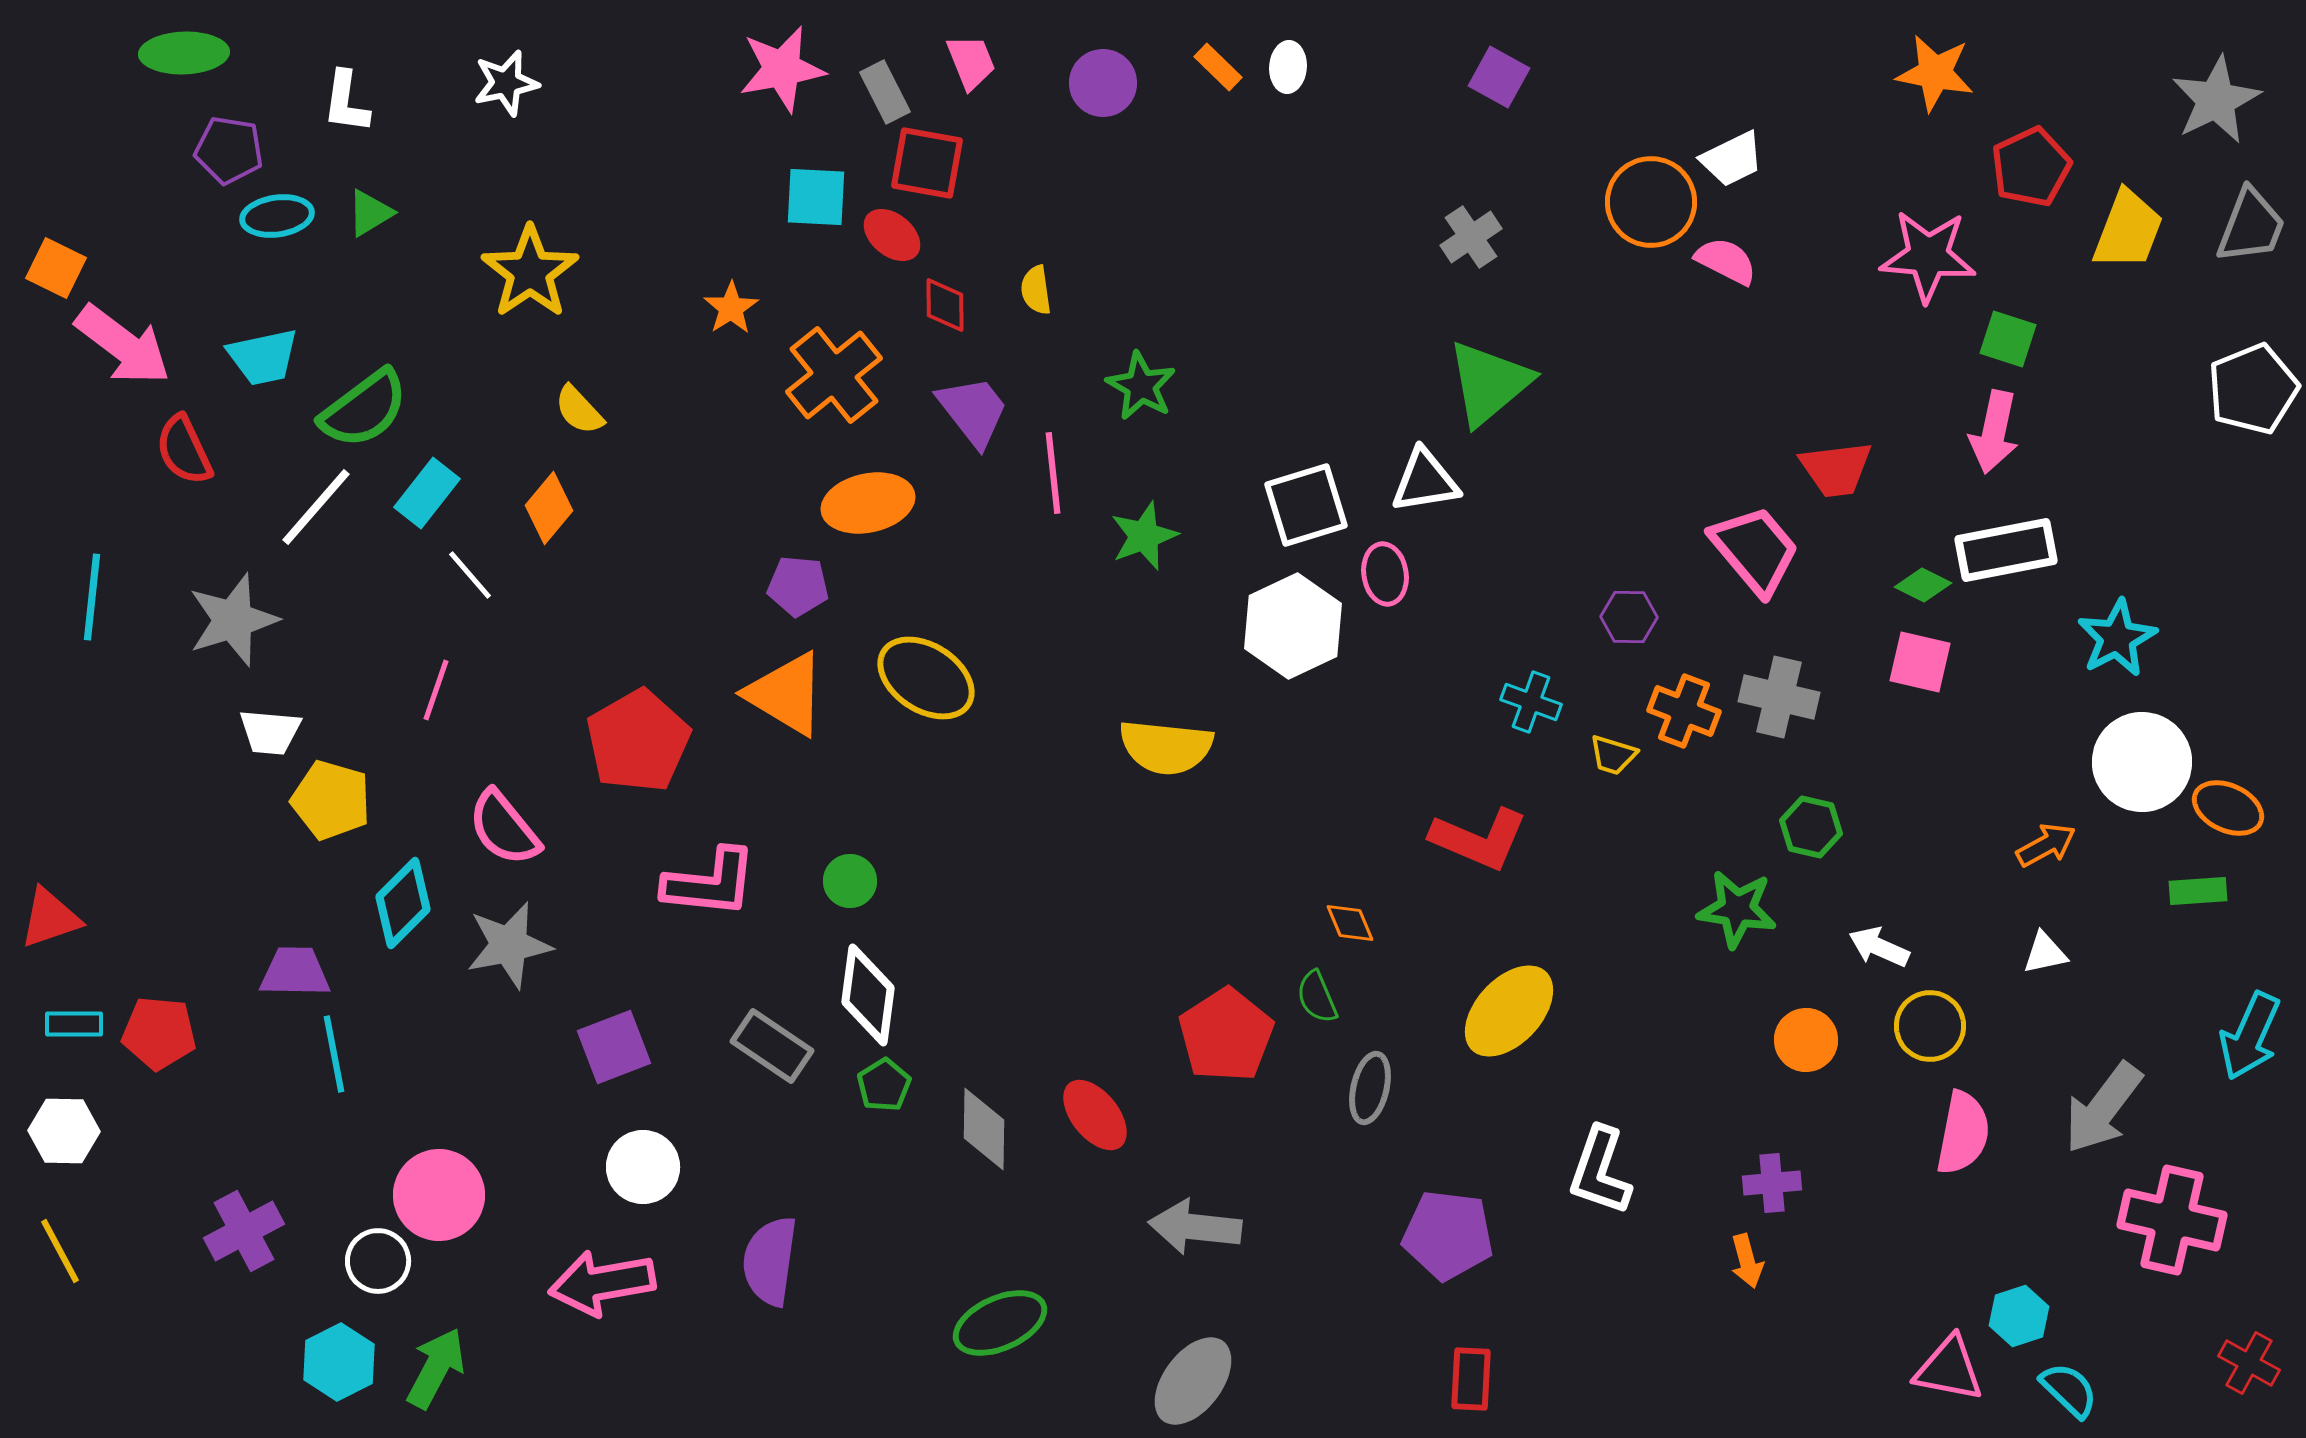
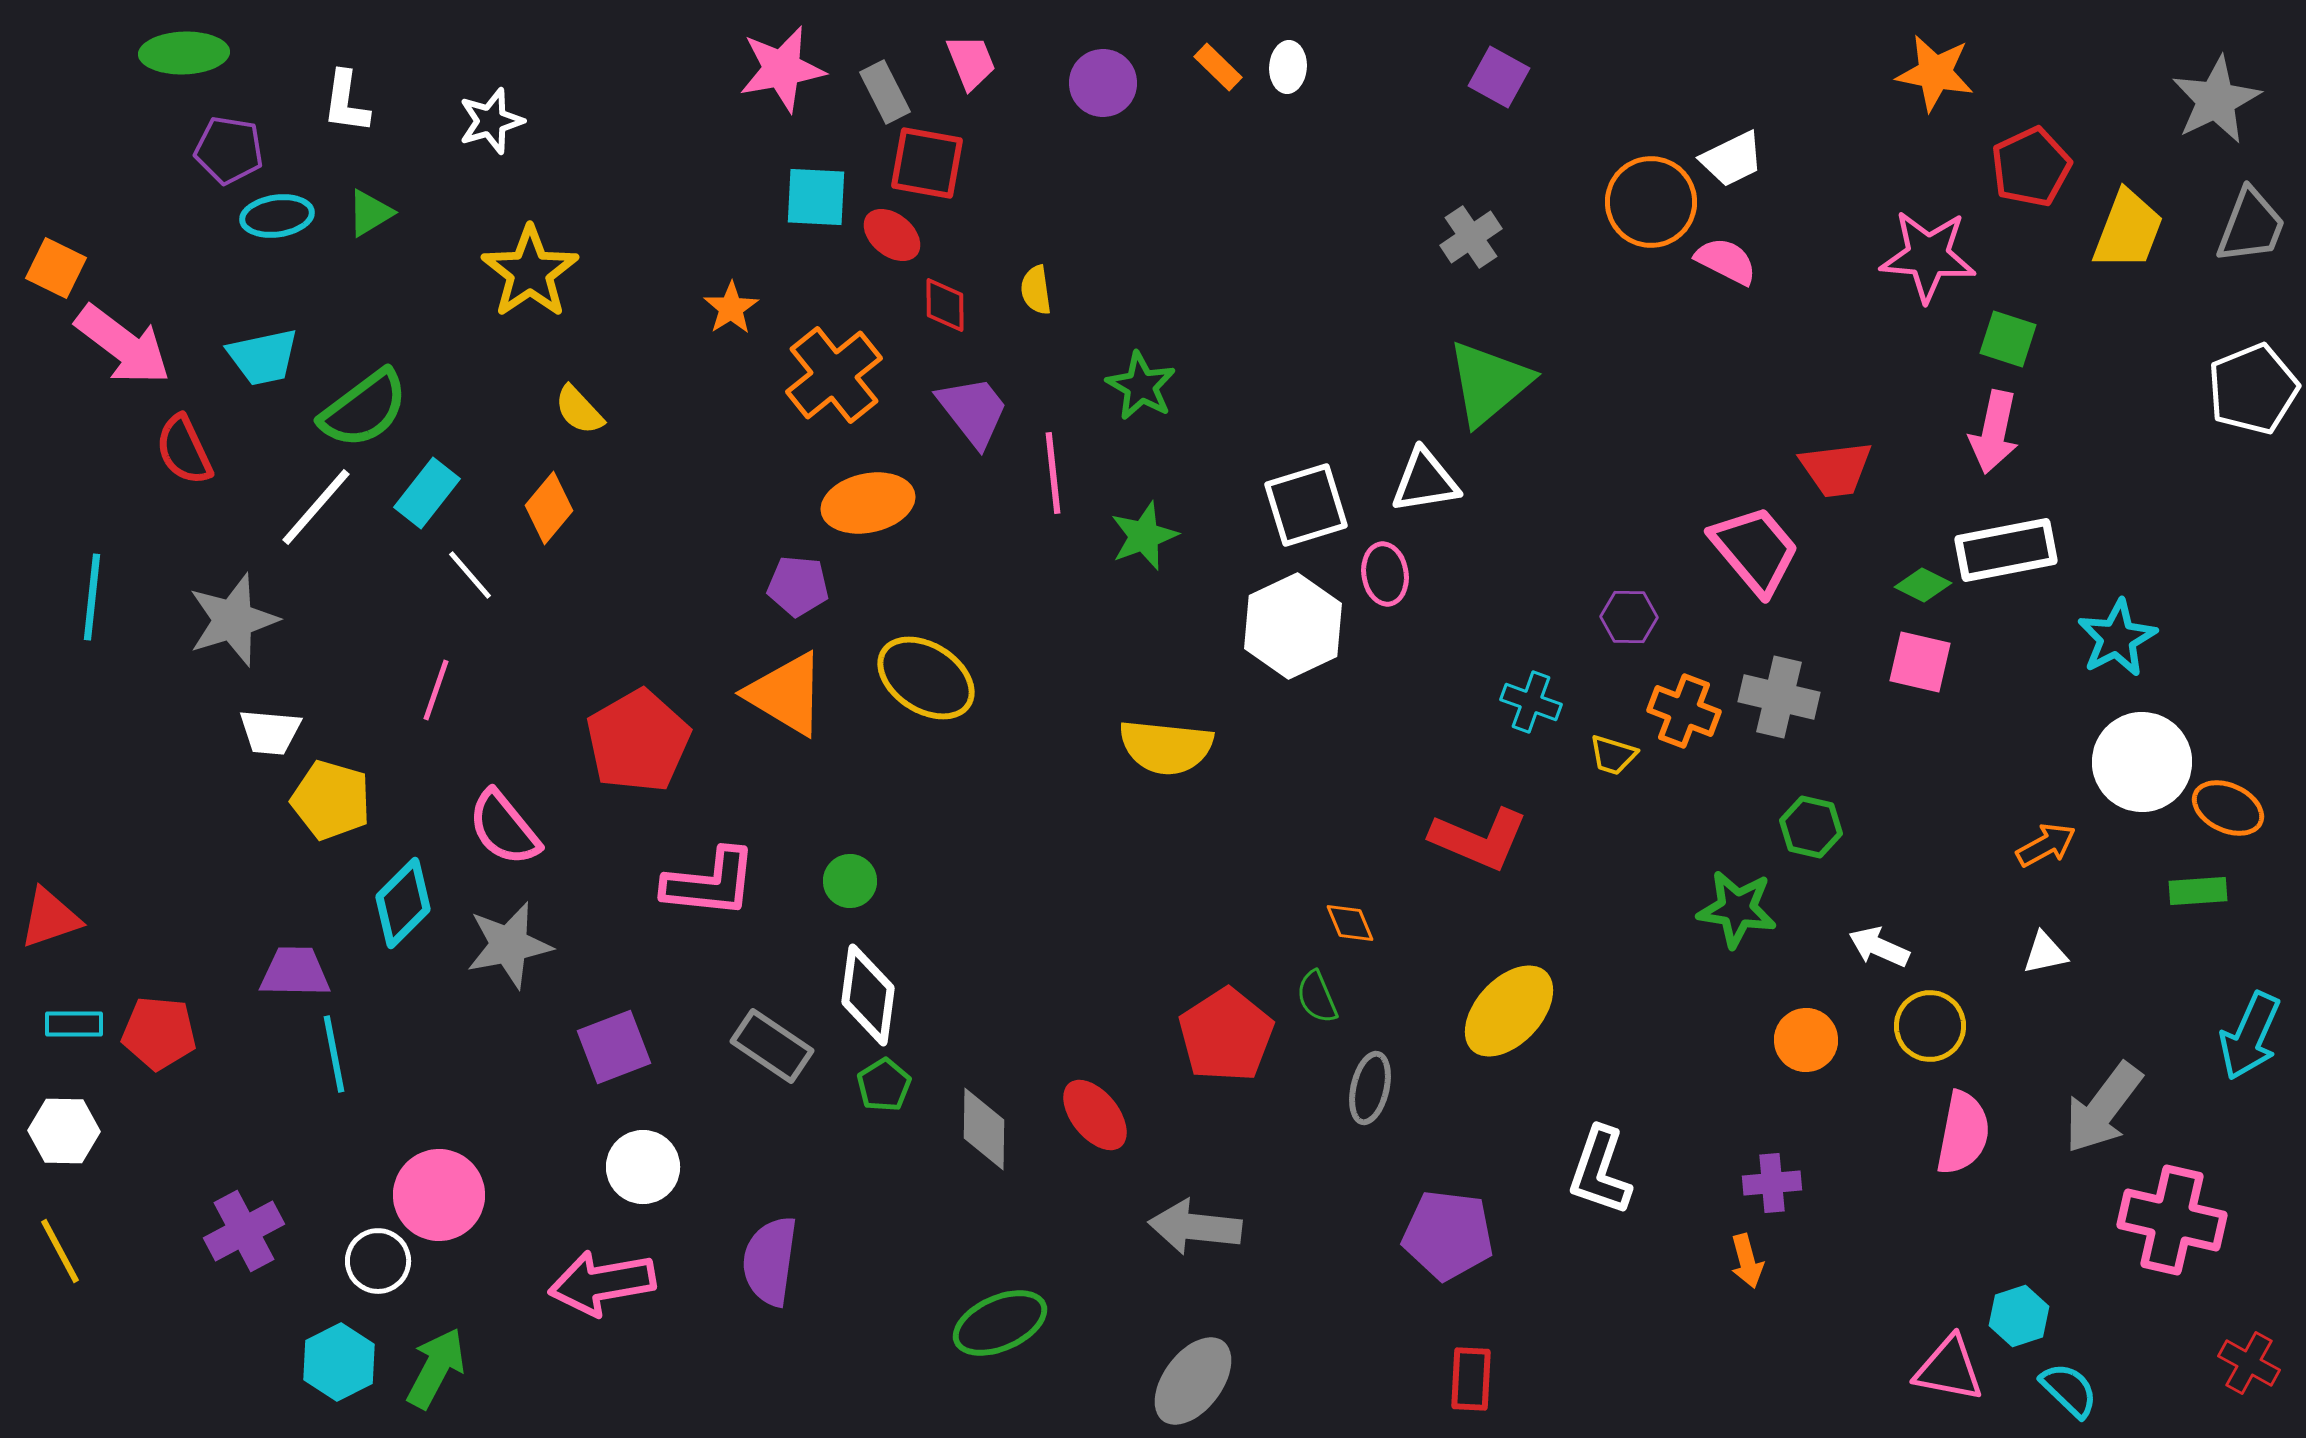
white star at (506, 83): moved 15 px left, 38 px down; rotated 4 degrees counterclockwise
